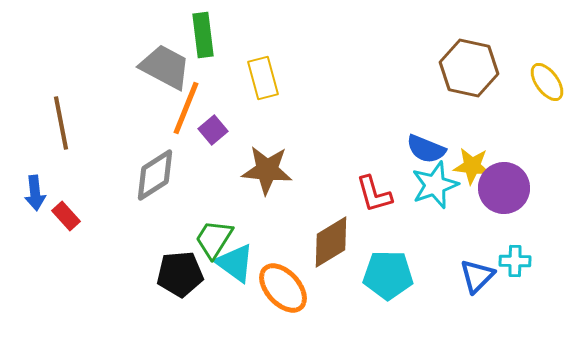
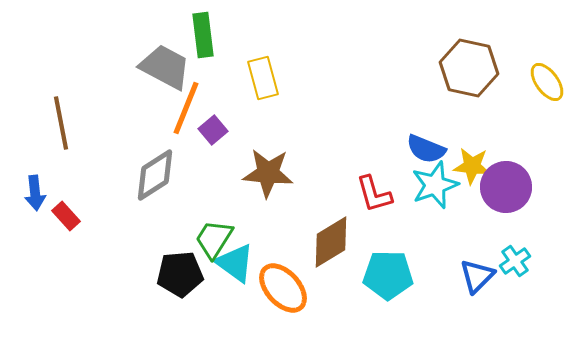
brown star: moved 1 px right, 3 px down
purple circle: moved 2 px right, 1 px up
cyan cross: rotated 36 degrees counterclockwise
